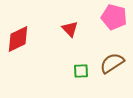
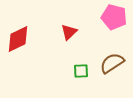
red triangle: moved 1 px left, 3 px down; rotated 30 degrees clockwise
